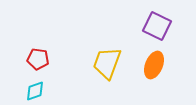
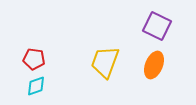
red pentagon: moved 4 px left
yellow trapezoid: moved 2 px left, 1 px up
cyan diamond: moved 1 px right, 5 px up
